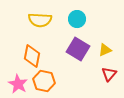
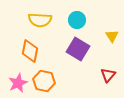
cyan circle: moved 1 px down
yellow triangle: moved 7 px right, 14 px up; rotated 40 degrees counterclockwise
orange diamond: moved 2 px left, 5 px up
red triangle: moved 1 px left, 1 px down
pink star: moved 1 px up; rotated 18 degrees clockwise
